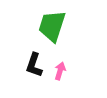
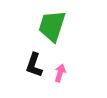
pink arrow: moved 2 px down
